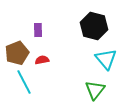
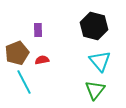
cyan triangle: moved 6 px left, 2 px down
